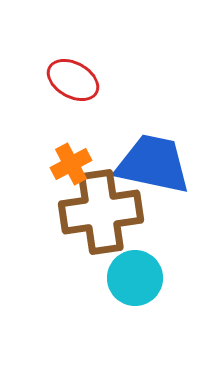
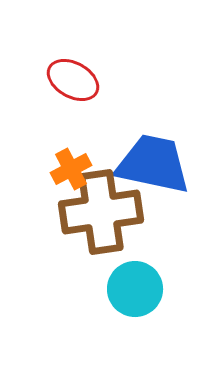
orange cross: moved 5 px down
cyan circle: moved 11 px down
